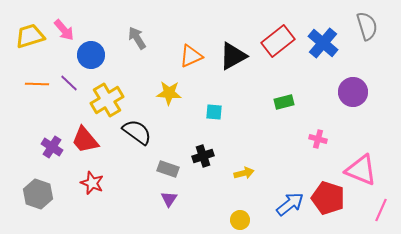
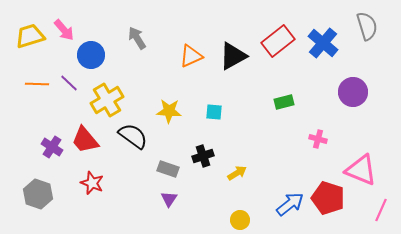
yellow star: moved 18 px down
black semicircle: moved 4 px left, 4 px down
yellow arrow: moved 7 px left; rotated 18 degrees counterclockwise
